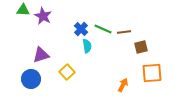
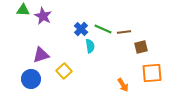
cyan semicircle: moved 3 px right
yellow square: moved 3 px left, 1 px up
orange arrow: rotated 120 degrees clockwise
